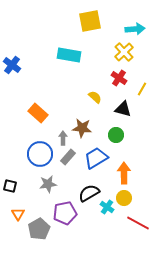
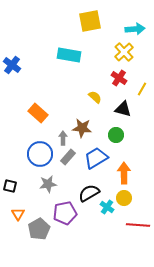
red line: moved 2 px down; rotated 25 degrees counterclockwise
